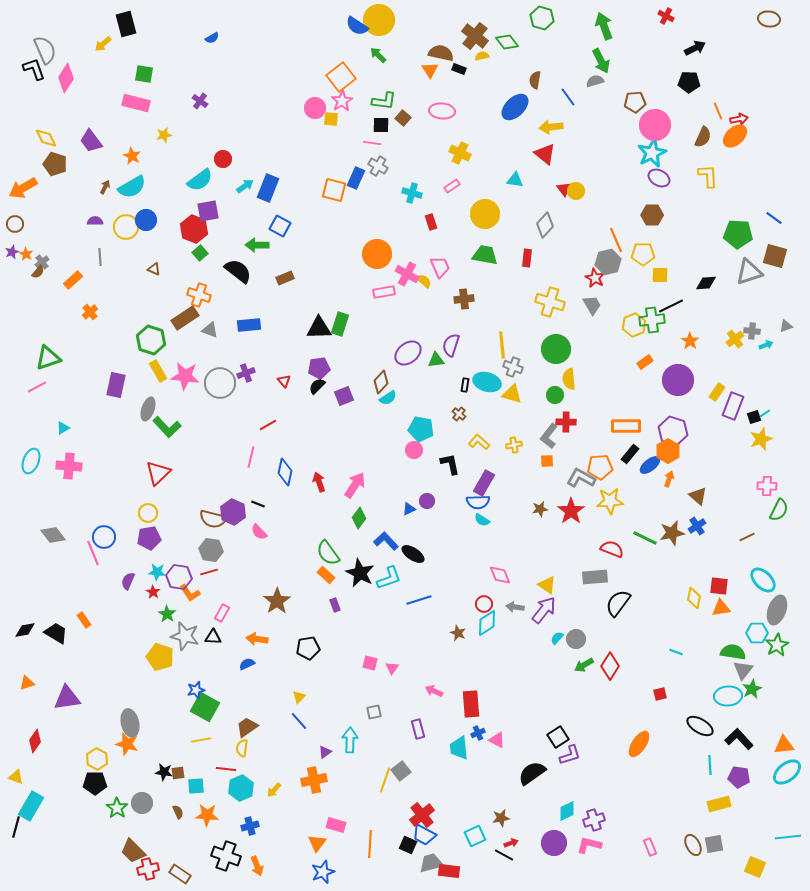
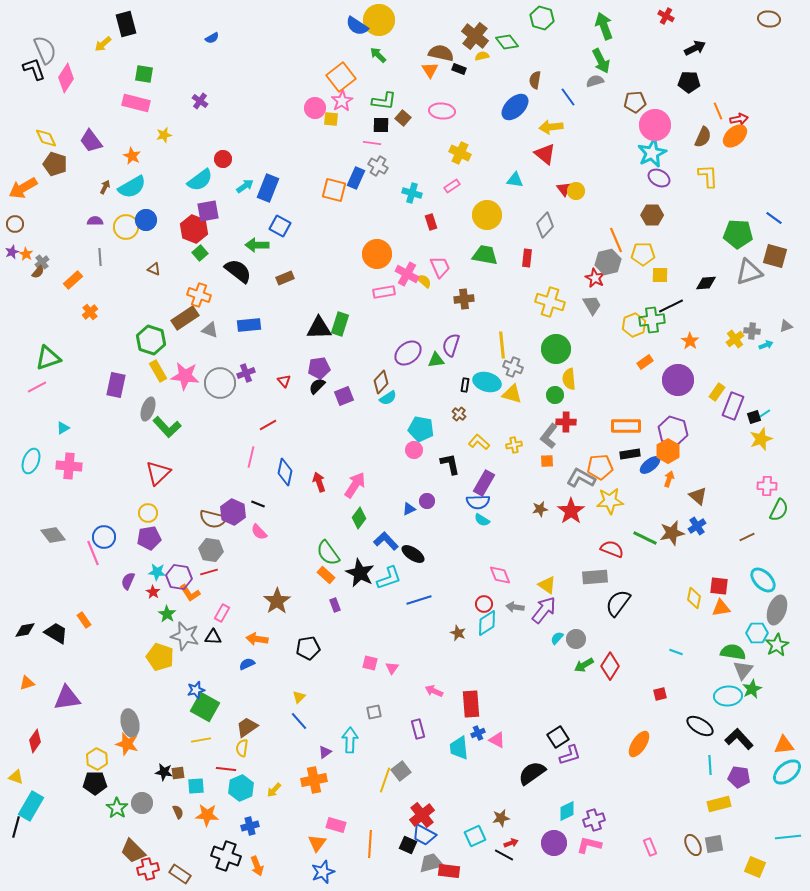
yellow circle at (485, 214): moved 2 px right, 1 px down
black rectangle at (630, 454): rotated 42 degrees clockwise
